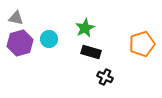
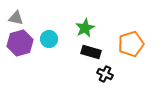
orange pentagon: moved 11 px left
black cross: moved 3 px up
